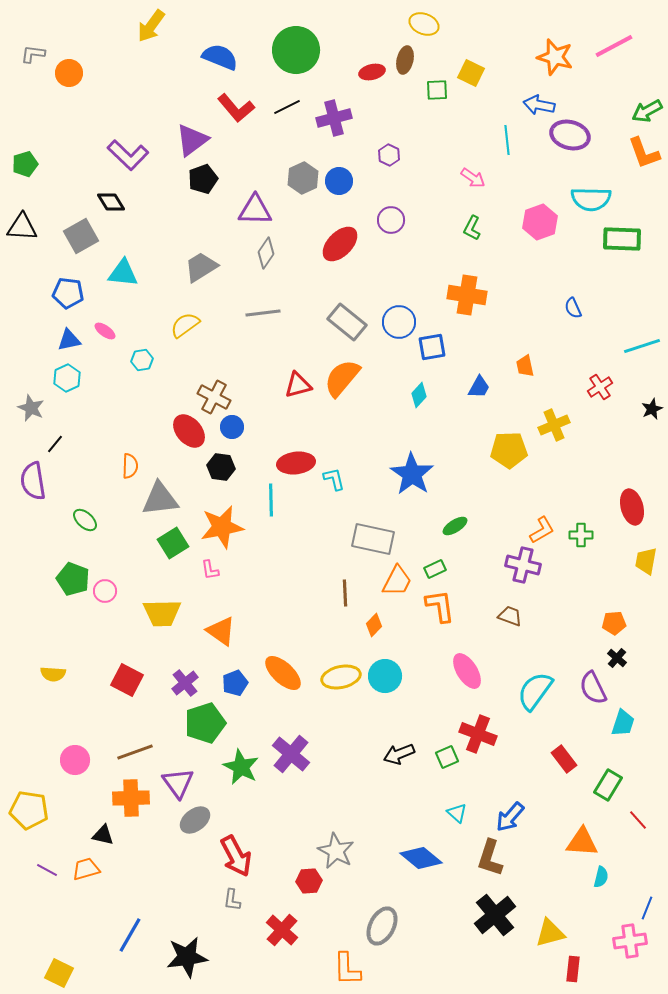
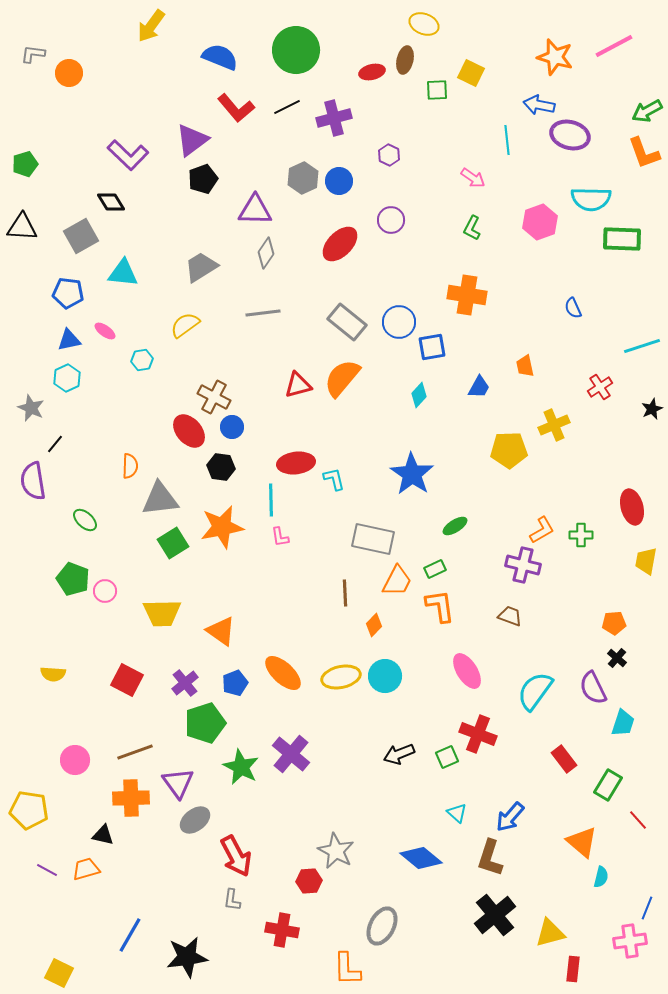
pink L-shape at (210, 570): moved 70 px right, 33 px up
orange triangle at (582, 842): rotated 36 degrees clockwise
red cross at (282, 930): rotated 32 degrees counterclockwise
